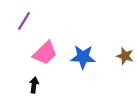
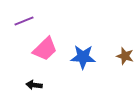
purple line: rotated 36 degrees clockwise
pink trapezoid: moved 4 px up
black arrow: rotated 91 degrees counterclockwise
